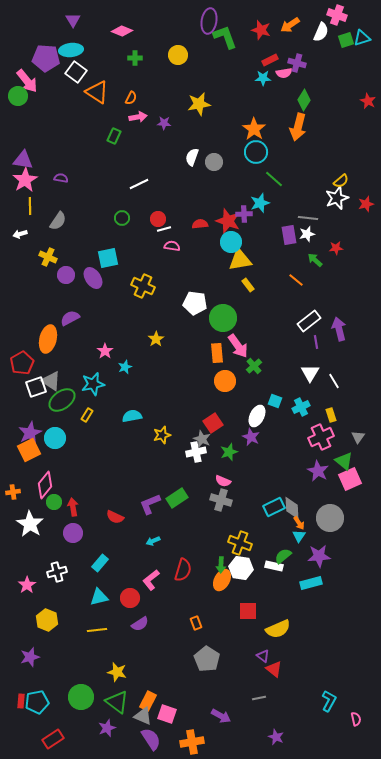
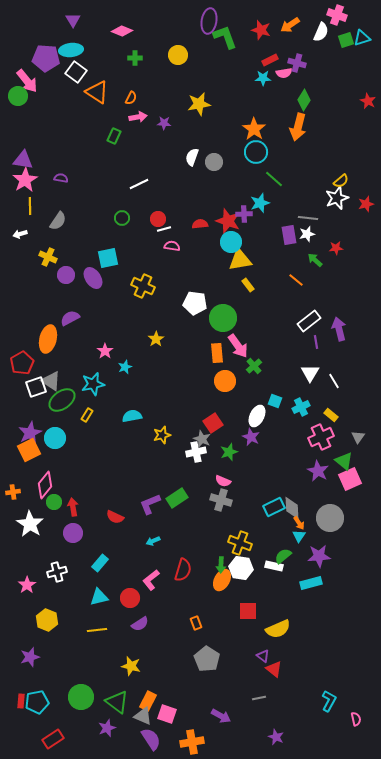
yellow rectangle at (331, 415): rotated 32 degrees counterclockwise
yellow star at (117, 672): moved 14 px right, 6 px up
